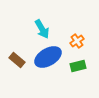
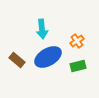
cyan arrow: rotated 24 degrees clockwise
